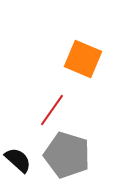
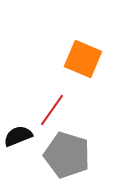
black semicircle: moved 24 px up; rotated 64 degrees counterclockwise
